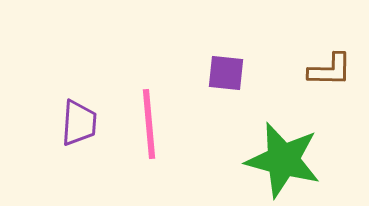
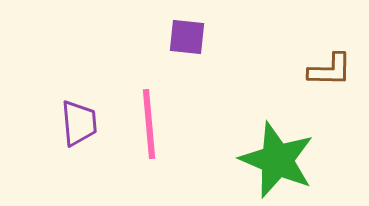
purple square: moved 39 px left, 36 px up
purple trapezoid: rotated 9 degrees counterclockwise
green star: moved 6 px left; rotated 8 degrees clockwise
